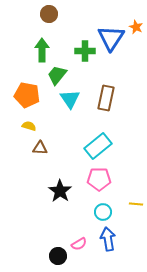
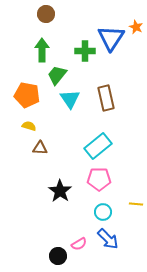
brown circle: moved 3 px left
brown rectangle: rotated 25 degrees counterclockwise
blue arrow: rotated 145 degrees clockwise
